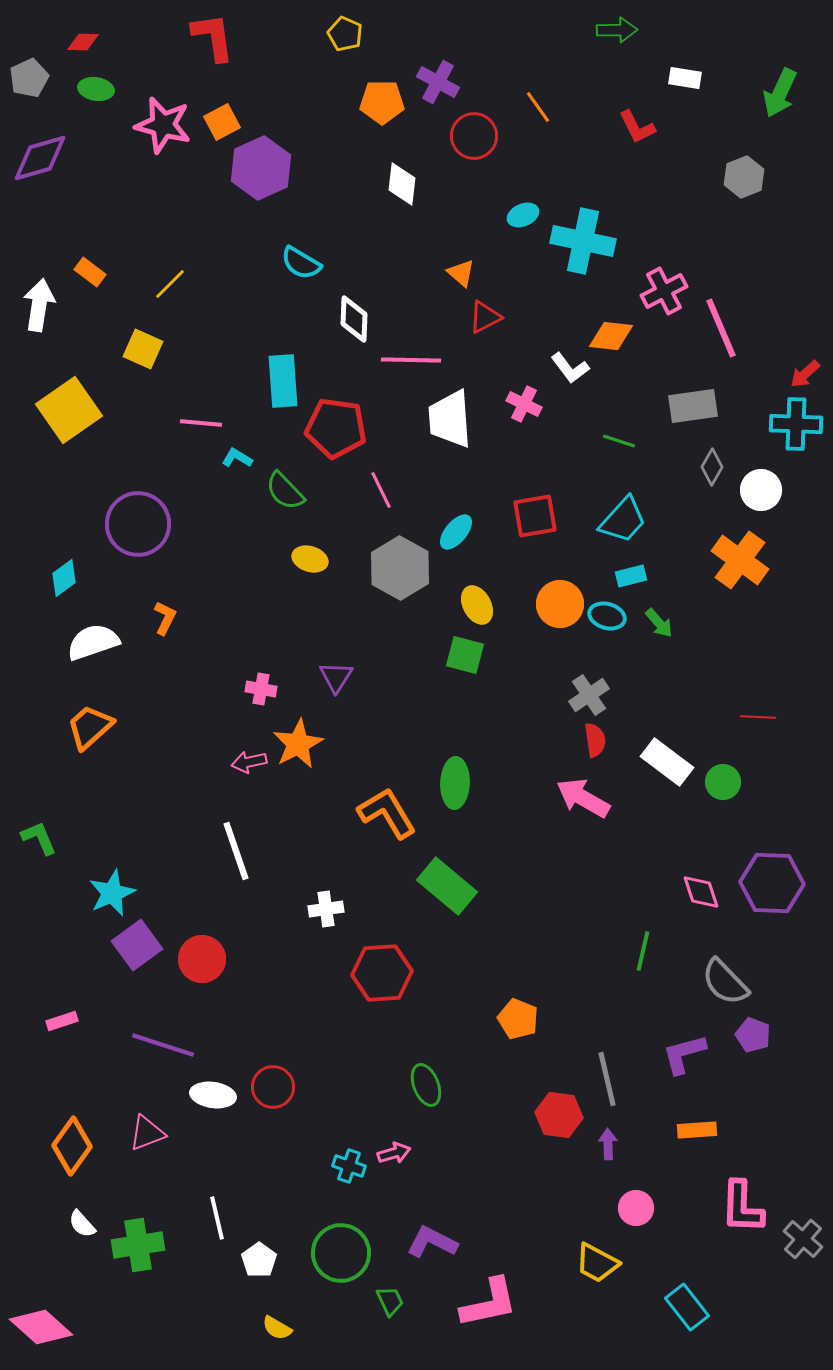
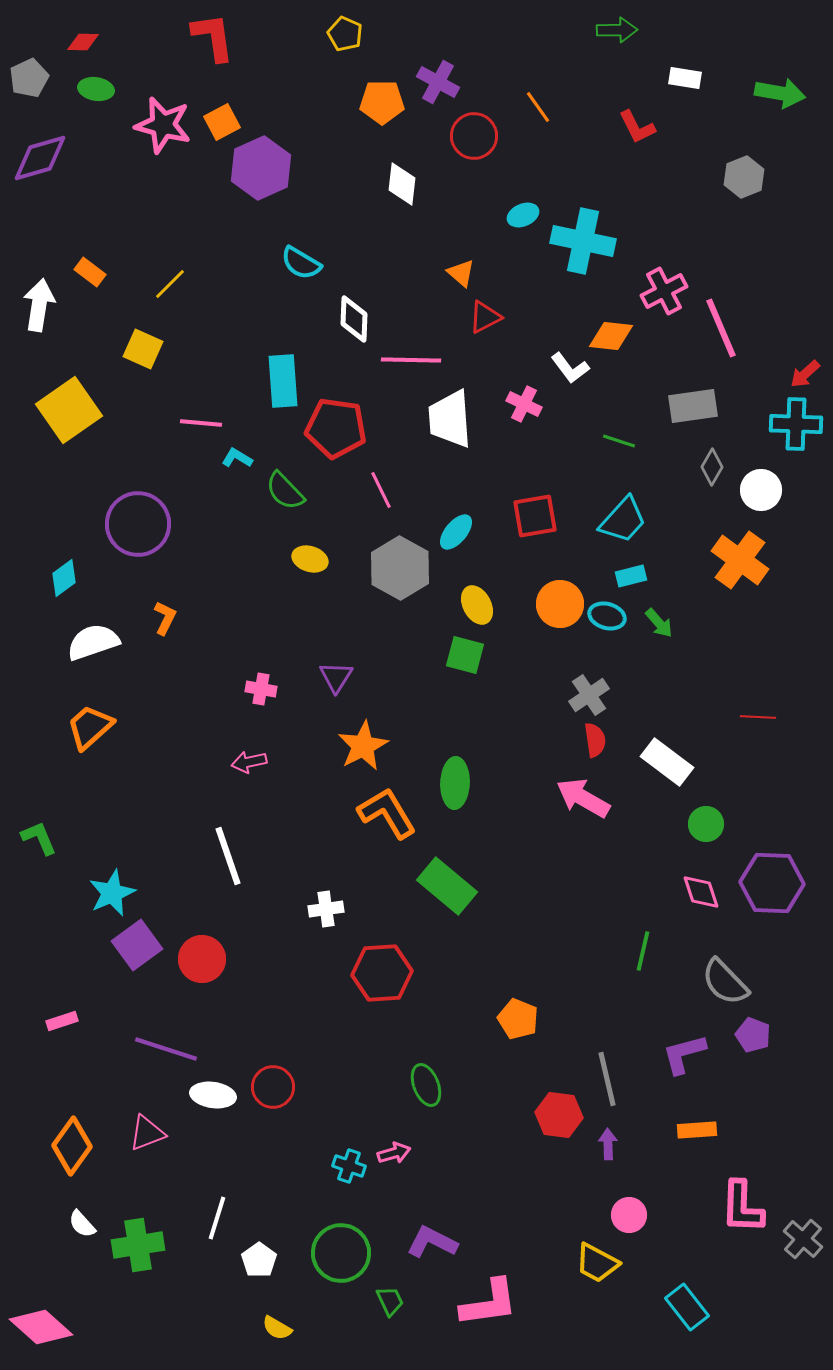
green arrow at (780, 93): rotated 105 degrees counterclockwise
orange star at (298, 744): moved 65 px right, 2 px down
green circle at (723, 782): moved 17 px left, 42 px down
white line at (236, 851): moved 8 px left, 5 px down
purple line at (163, 1045): moved 3 px right, 4 px down
pink circle at (636, 1208): moved 7 px left, 7 px down
white line at (217, 1218): rotated 30 degrees clockwise
pink L-shape at (489, 1303): rotated 4 degrees clockwise
